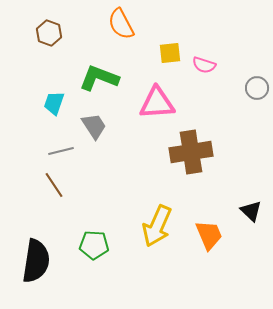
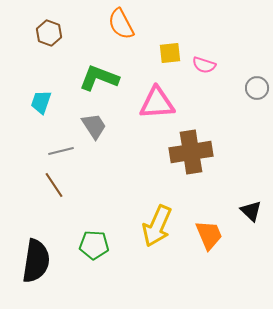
cyan trapezoid: moved 13 px left, 1 px up
